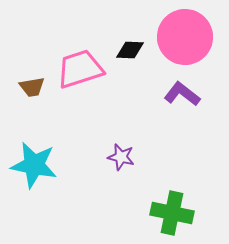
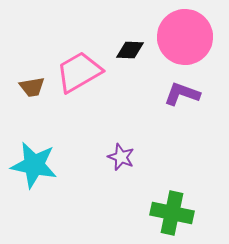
pink trapezoid: moved 1 px left, 3 px down; rotated 12 degrees counterclockwise
purple L-shape: rotated 18 degrees counterclockwise
purple star: rotated 8 degrees clockwise
